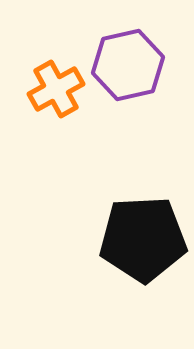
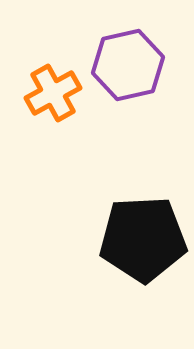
orange cross: moved 3 px left, 4 px down
